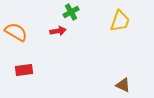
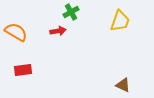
red rectangle: moved 1 px left
